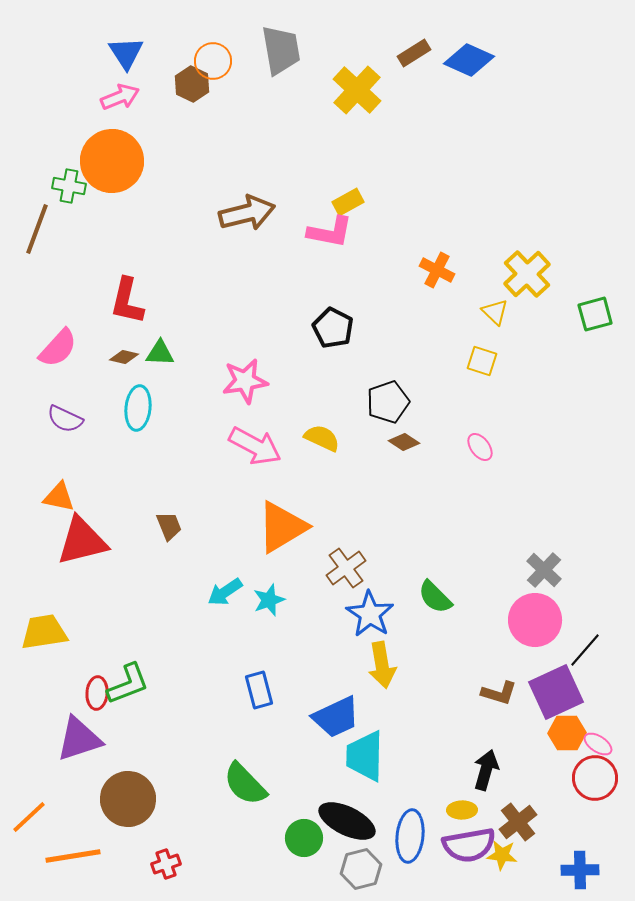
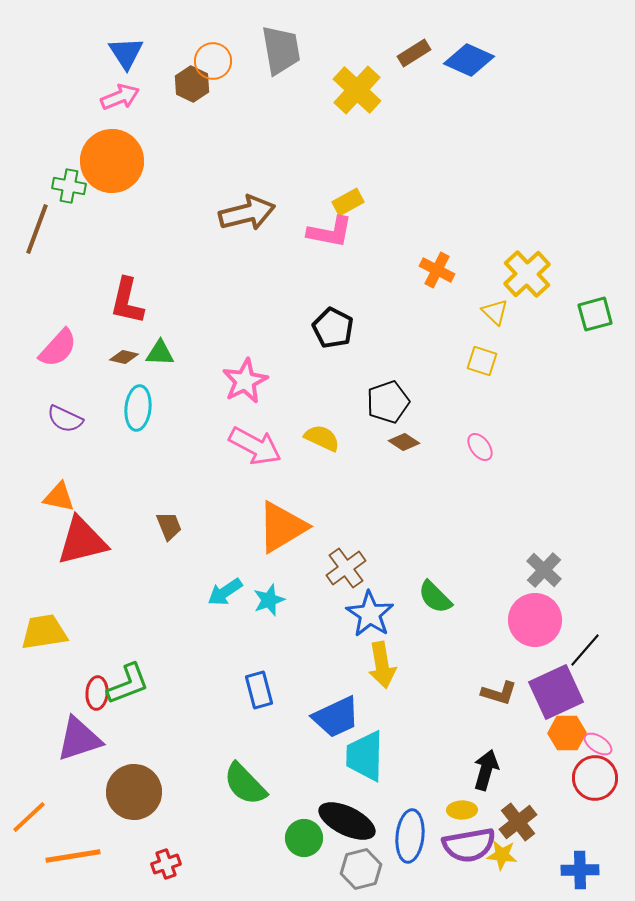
pink star at (245, 381): rotated 18 degrees counterclockwise
brown circle at (128, 799): moved 6 px right, 7 px up
